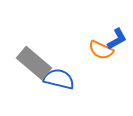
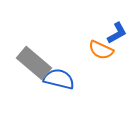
blue L-shape: moved 6 px up
